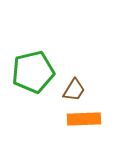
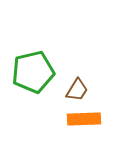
brown trapezoid: moved 3 px right
